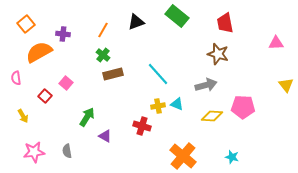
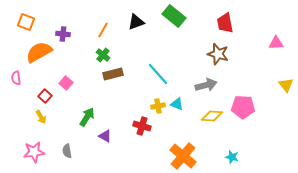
green rectangle: moved 3 px left
orange square: moved 2 px up; rotated 30 degrees counterclockwise
yellow arrow: moved 18 px right, 1 px down
